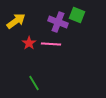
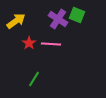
purple cross: moved 3 px up; rotated 12 degrees clockwise
green line: moved 4 px up; rotated 63 degrees clockwise
